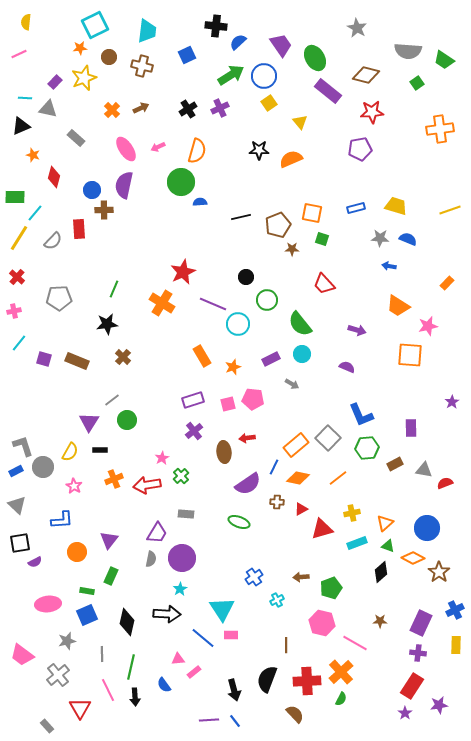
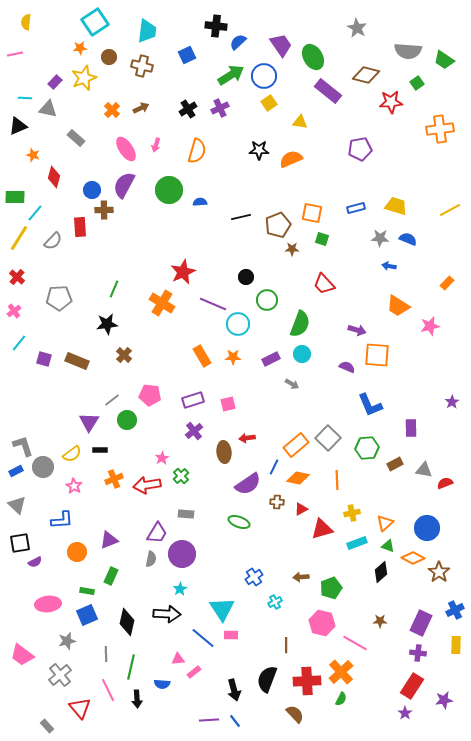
cyan square at (95, 25): moved 3 px up; rotated 8 degrees counterclockwise
pink line at (19, 54): moved 4 px left; rotated 14 degrees clockwise
green ellipse at (315, 58): moved 2 px left, 1 px up
red star at (372, 112): moved 19 px right, 10 px up
yellow triangle at (300, 122): rotated 42 degrees counterclockwise
black triangle at (21, 126): moved 3 px left
pink arrow at (158, 147): moved 2 px left, 2 px up; rotated 48 degrees counterclockwise
green circle at (181, 182): moved 12 px left, 8 px down
purple semicircle at (124, 185): rotated 16 degrees clockwise
yellow line at (450, 210): rotated 10 degrees counterclockwise
red rectangle at (79, 229): moved 1 px right, 2 px up
pink cross at (14, 311): rotated 24 degrees counterclockwise
green semicircle at (300, 324): rotated 120 degrees counterclockwise
pink star at (428, 326): moved 2 px right
orange square at (410, 355): moved 33 px left
brown cross at (123, 357): moved 1 px right, 2 px up
orange star at (233, 367): moved 10 px up; rotated 21 degrees clockwise
pink pentagon at (253, 399): moved 103 px left, 4 px up
blue L-shape at (361, 415): moved 9 px right, 10 px up
yellow semicircle at (70, 452): moved 2 px right, 2 px down; rotated 24 degrees clockwise
orange line at (338, 478): moved 1 px left, 2 px down; rotated 54 degrees counterclockwise
purple triangle at (109, 540): rotated 30 degrees clockwise
purple circle at (182, 558): moved 4 px up
cyan cross at (277, 600): moved 2 px left, 2 px down
gray line at (102, 654): moved 4 px right
gray cross at (58, 675): moved 2 px right
blue semicircle at (164, 685): moved 2 px left, 1 px up; rotated 49 degrees counterclockwise
black arrow at (135, 697): moved 2 px right, 2 px down
purple star at (439, 705): moved 5 px right, 5 px up
red triangle at (80, 708): rotated 10 degrees counterclockwise
